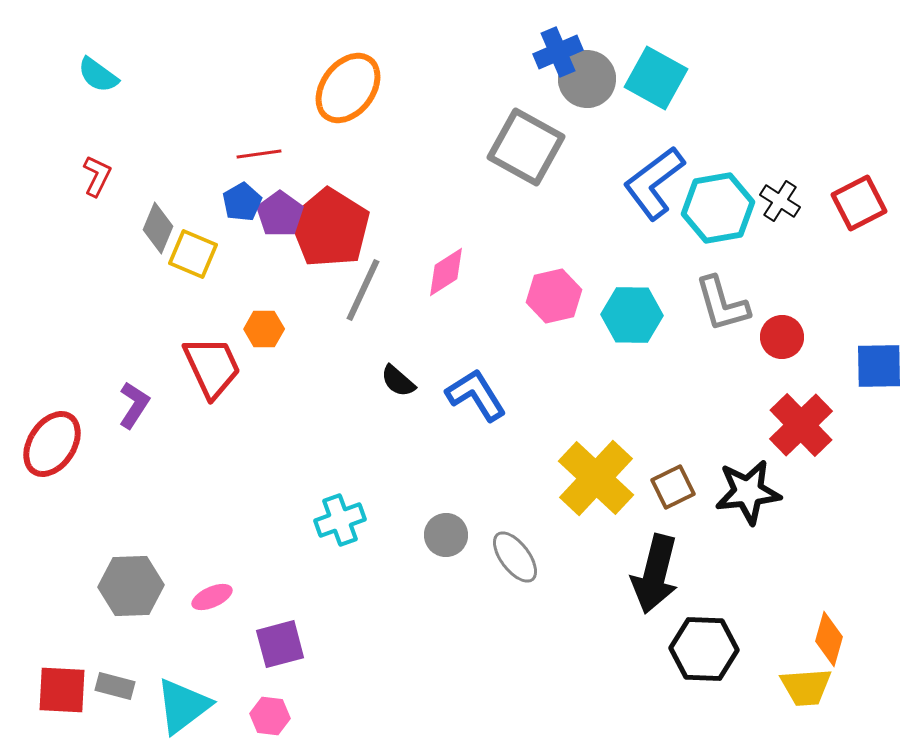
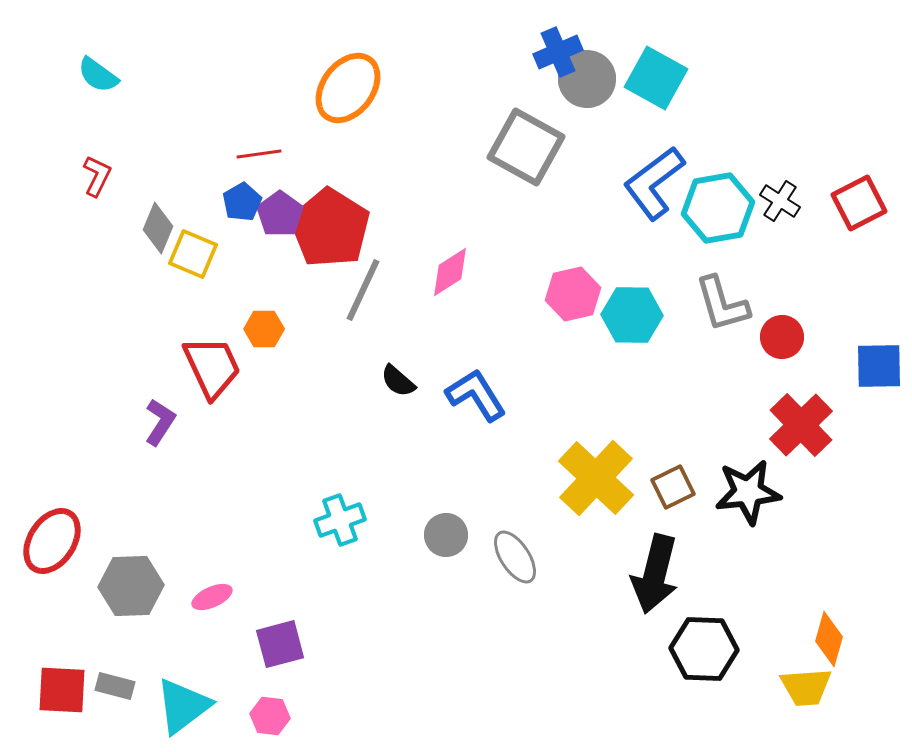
pink diamond at (446, 272): moved 4 px right
pink hexagon at (554, 296): moved 19 px right, 2 px up
purple L-shape at (134, 405): moved 26 px right, 17 px down
red ellipse at (52, 444): moved 97 px down
gray ellipse at (515, 557): rotated 4 degrees clockwise
